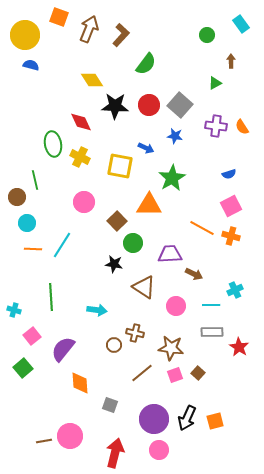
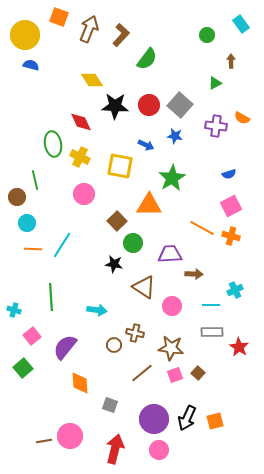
green semicircle at (146, 64): moved 1 px right, 5 px up
orange semicircle at (242, 127): moved 9 px up; rotated 28 degrees counterclockwise
blue arrow at (146, 148): moved 3 px up
pink circle at (84, 202): moved 8 px up
brown arrow at (194, 274): rotated 24 degrees counterclockwise
pink circle at (176, 306): moved 4 px left
purple semicircle at (63, 349): moved 2 px right, 2 px up
red arrow at (115, 453): moved 4 px up
